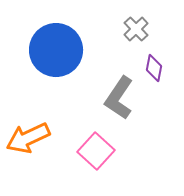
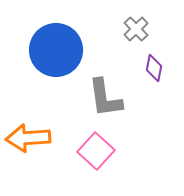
gray L-shape: moved 14 px left; rotated 42 degrees counterclockwise
orange arrow: rotated 21 degrees clockwise
